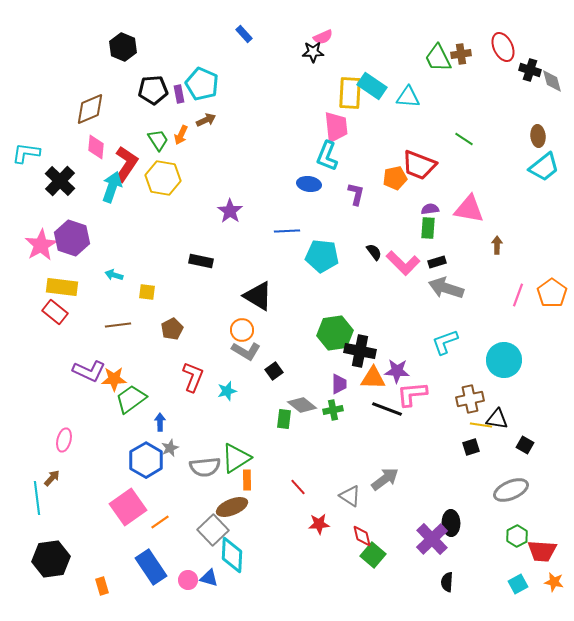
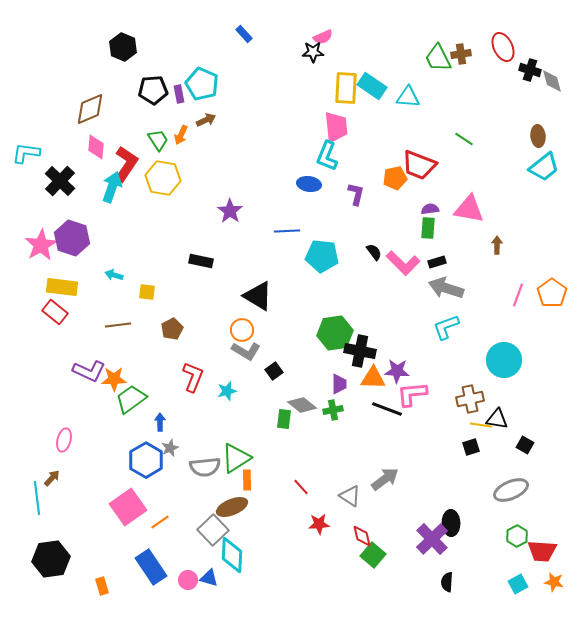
yellow rectangle at (350, 93): moved 4 px left, 5 px up
cyan L-shape at (445, 342): moved 1 px right, 15 px up
red line at (298, 487): moved 3 px right
